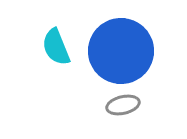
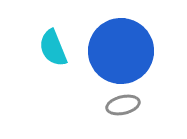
cyan semicircle: moved 3 px left, 1 px down
